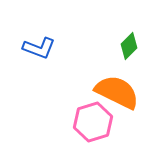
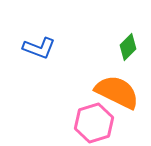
green diamond: moved 1 px left, 1 px down
pink hexagon: moved 1 px right, 1 px down
